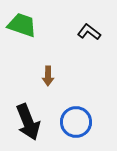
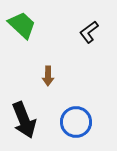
green trapezoid: rotated 24 degrees clockwise
black L-shape: rotated 75 degrees counterclockwise
black arrow: moved 4 px left, 2 px up
